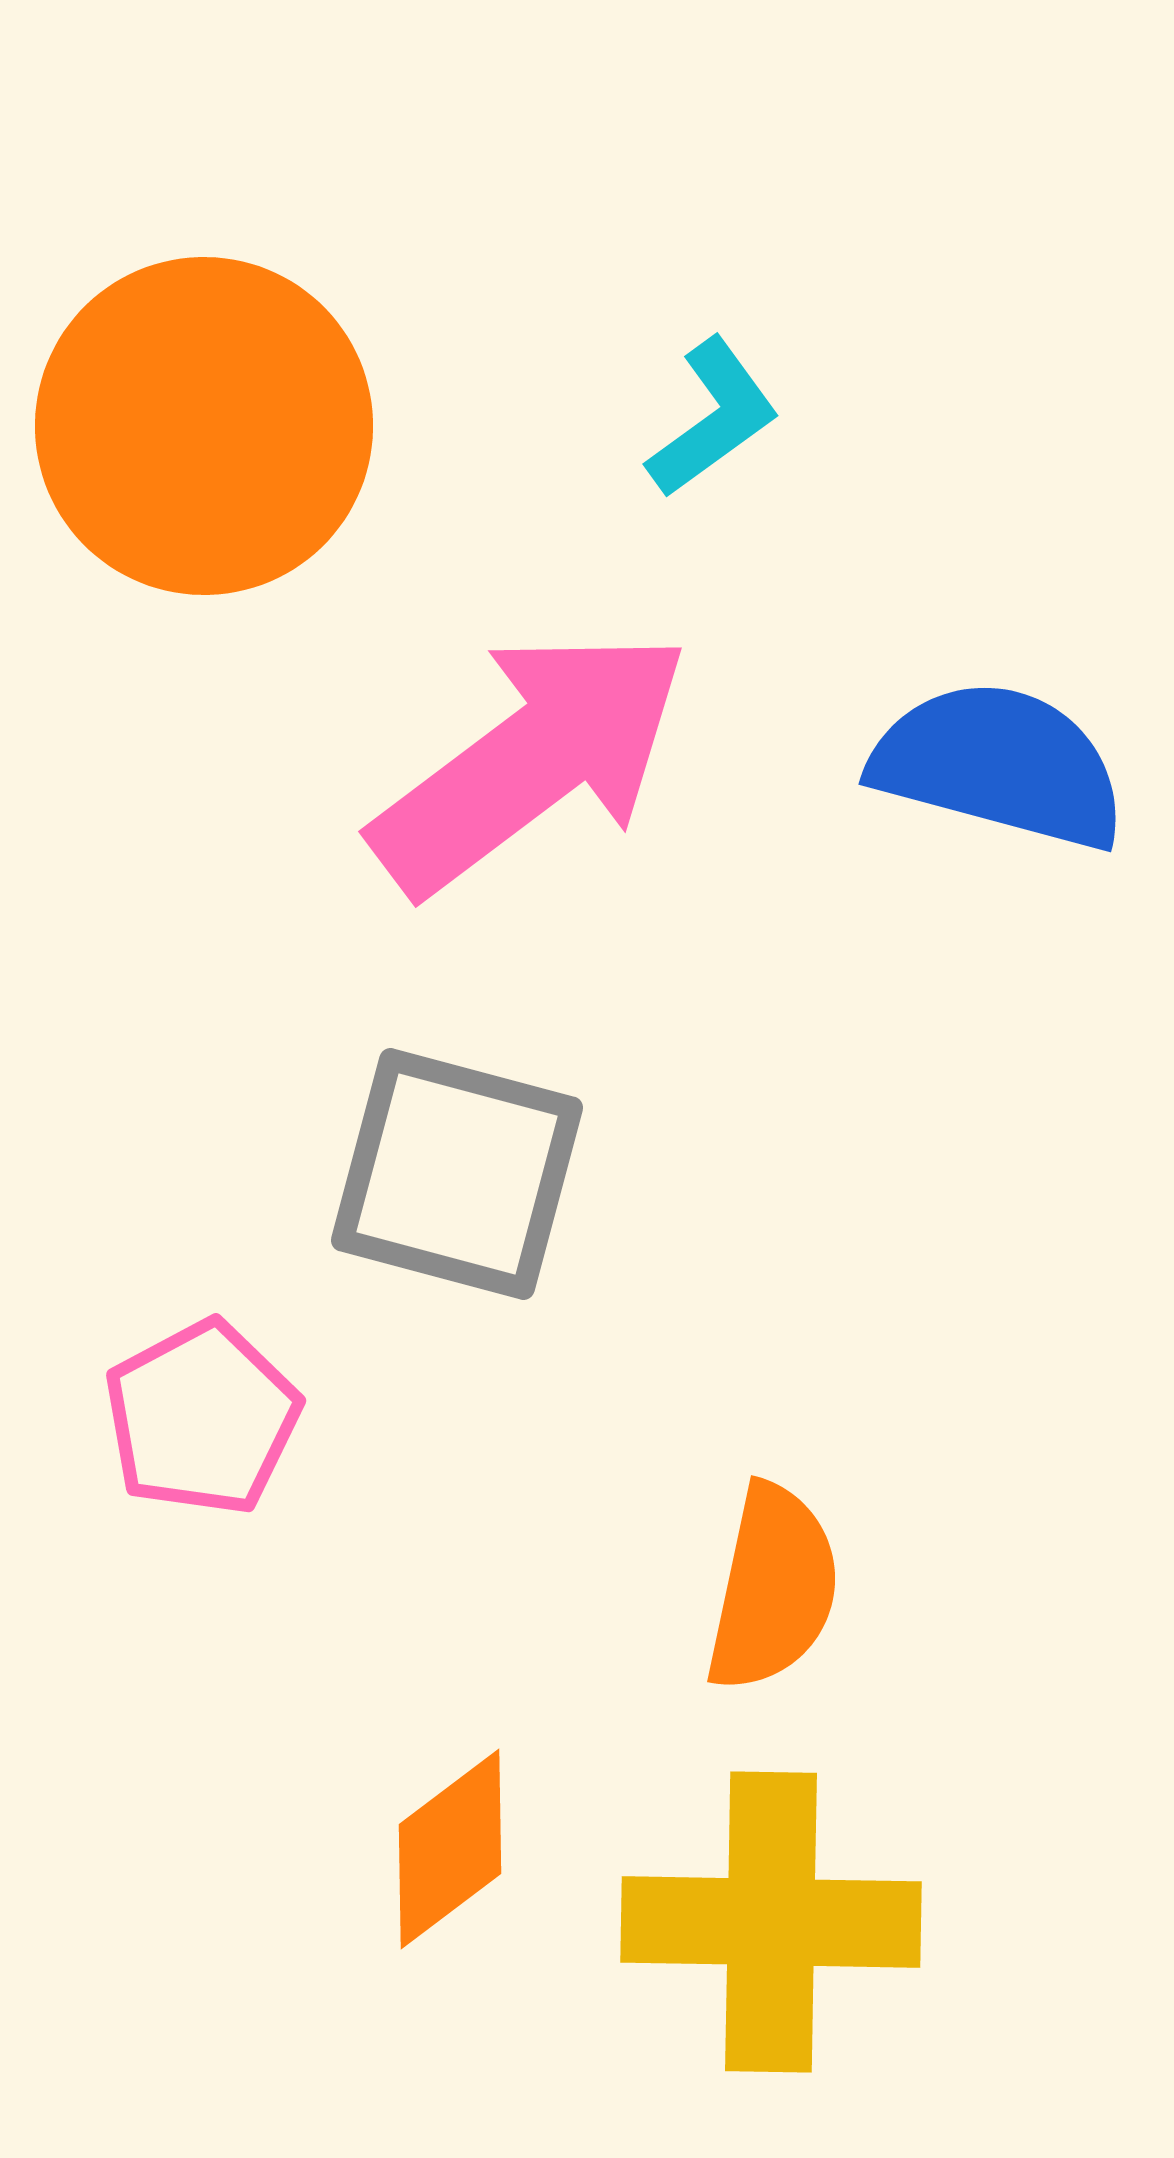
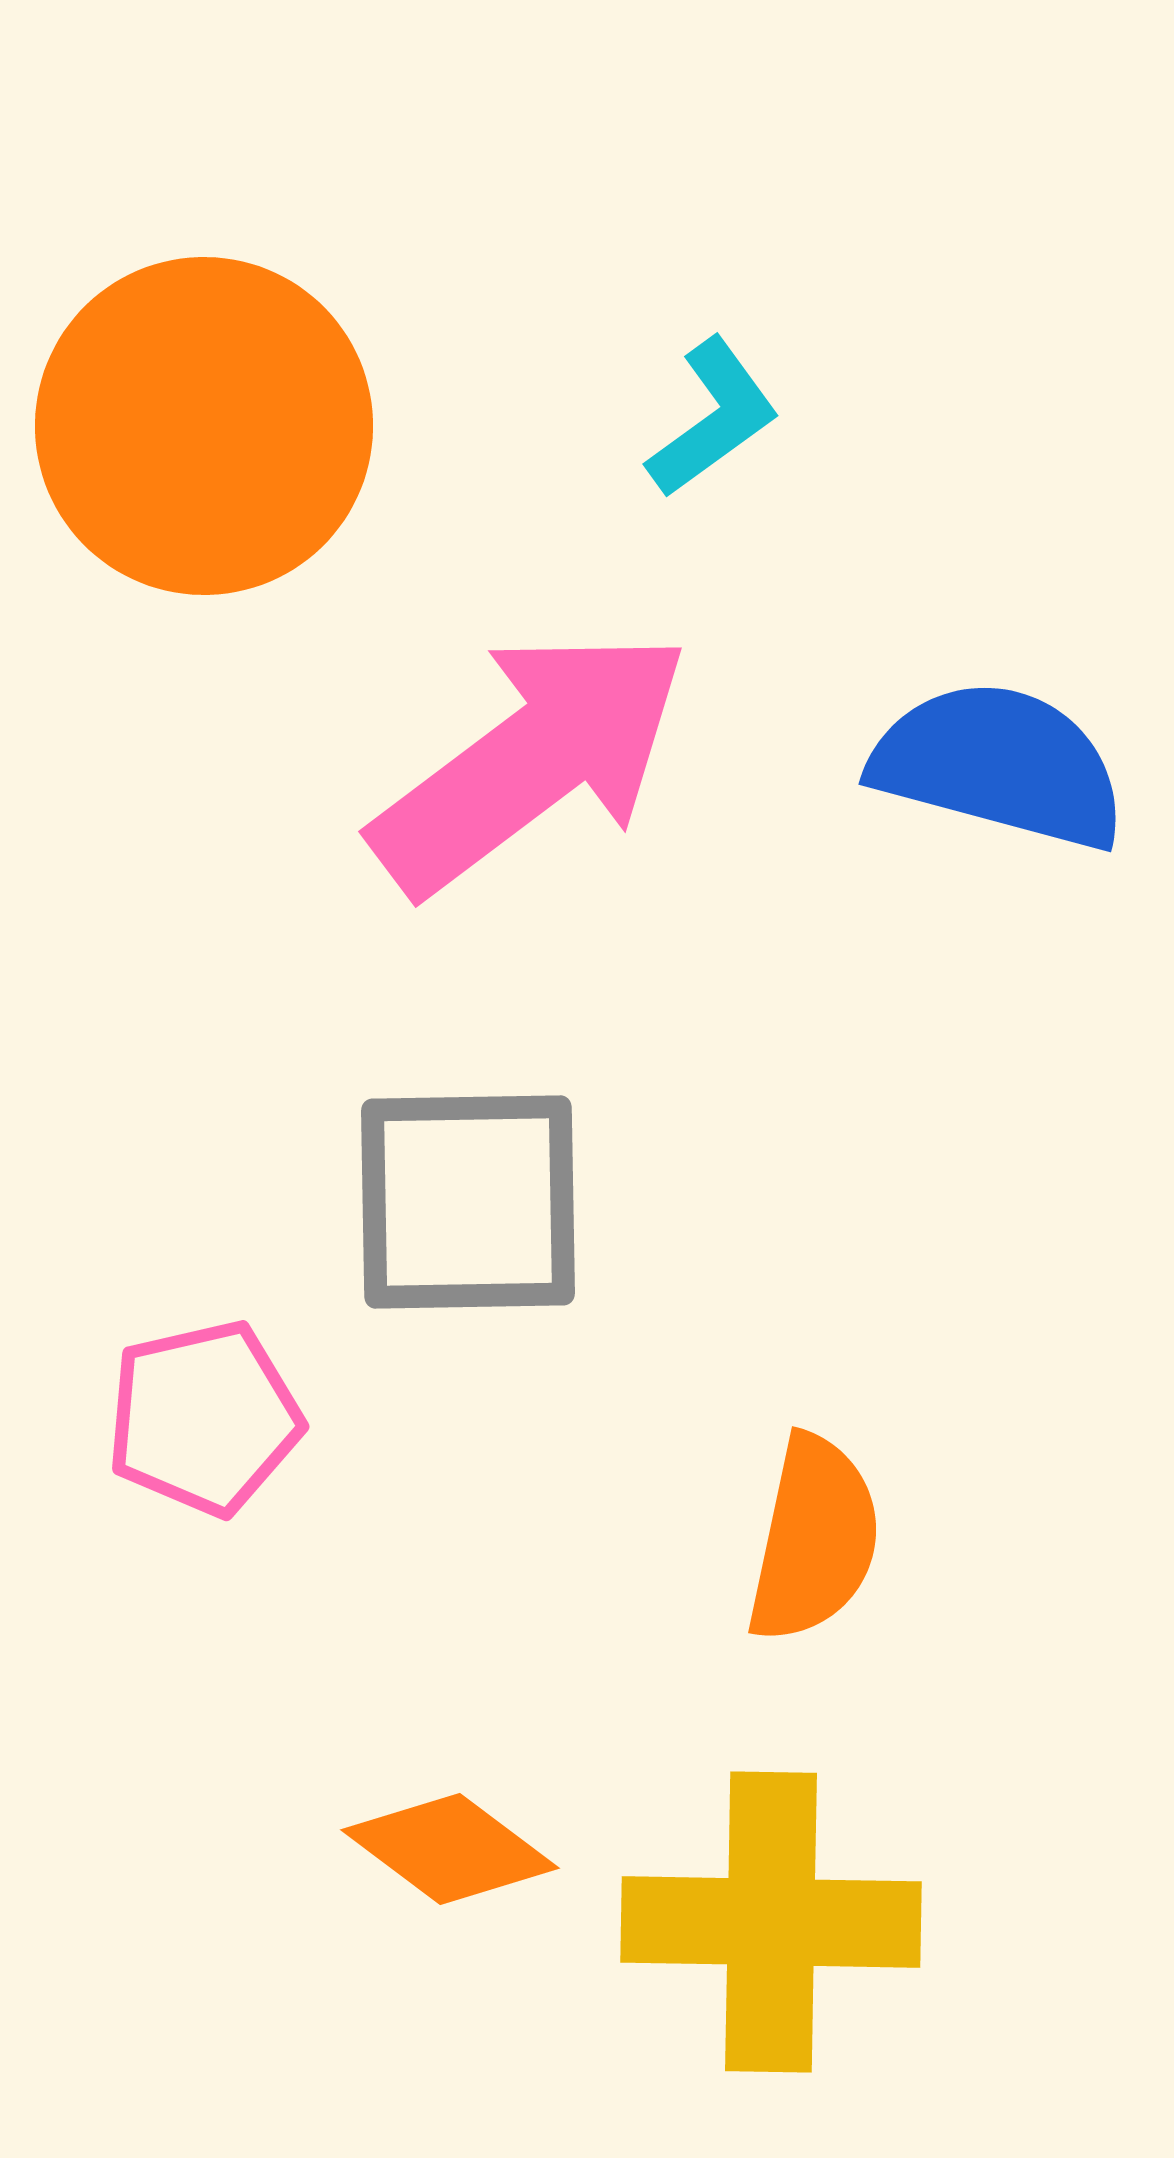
gray square: moved 11 px right, 28 px down; rotated 16 degrees counterclockwise
pink pentagon: moved 2 px right; rotated 15 degrees clockwise
orange semicircle: moved 41 px right, 49 px up
orange diamond: rotated 74 degrees clockwise
